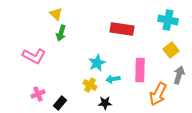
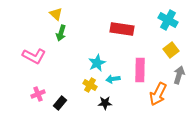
cyan cross: rotated 18 degrees clockwise
